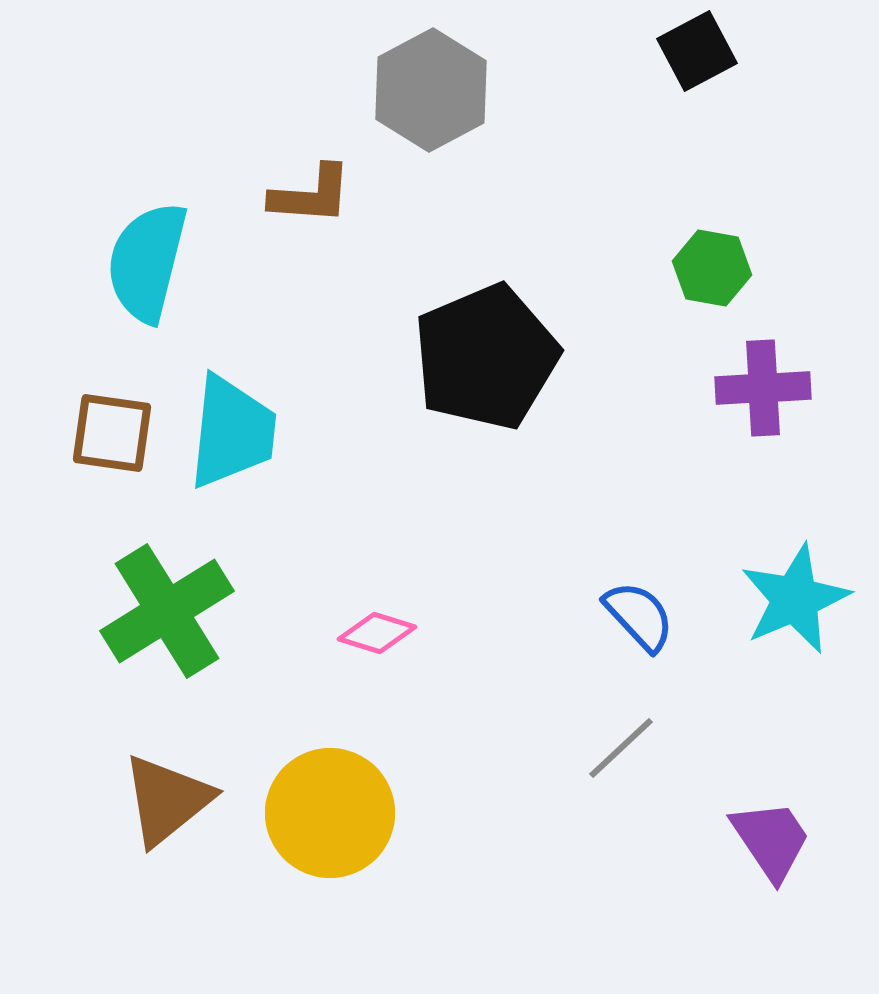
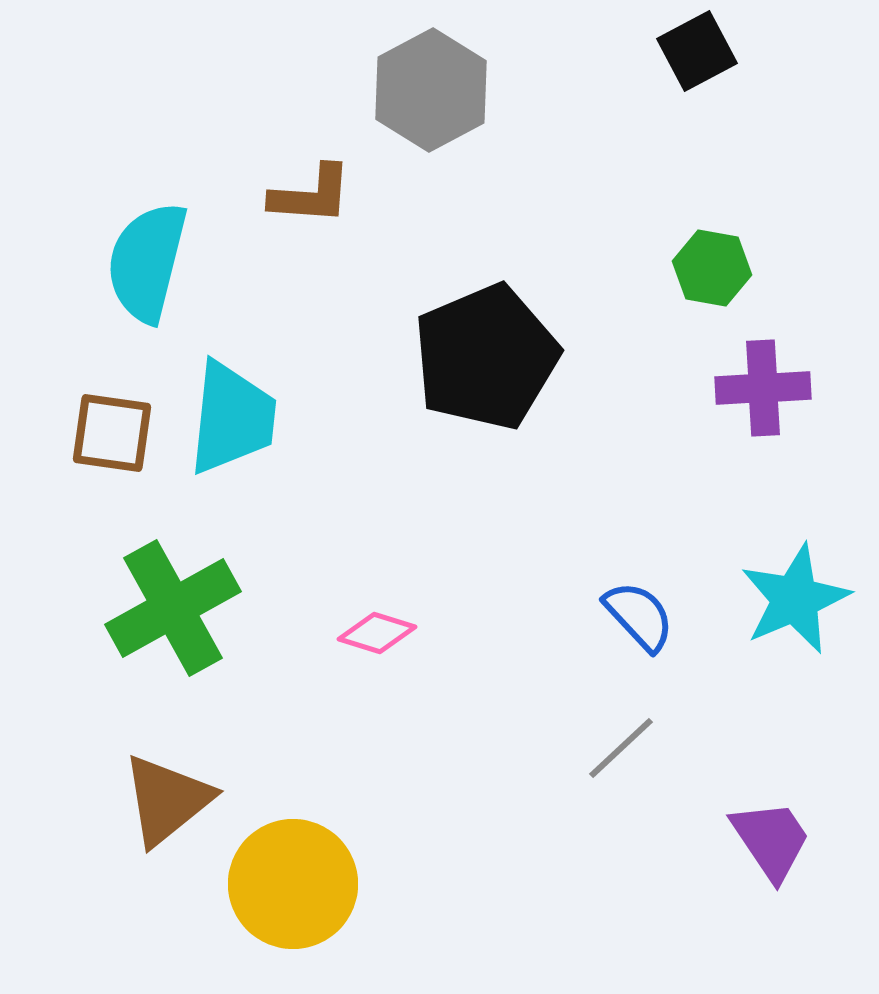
cyan trapezoid: moved 14 px up
green cross: moved 6 px right, 3 px up; rotated 3 degrees clockwise
yellow circle: moved 37 px left, 71 px down
